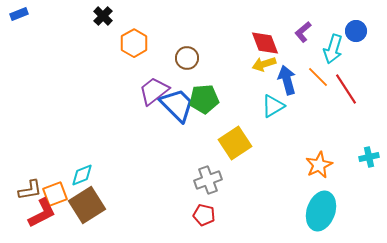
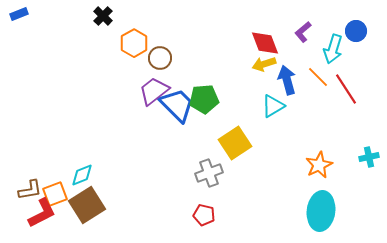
brown circle: moved 27 px left
gray cross: moved 1 px right, 7 px up
cyan ellipse: rotated 12 degrees counterclockwise
